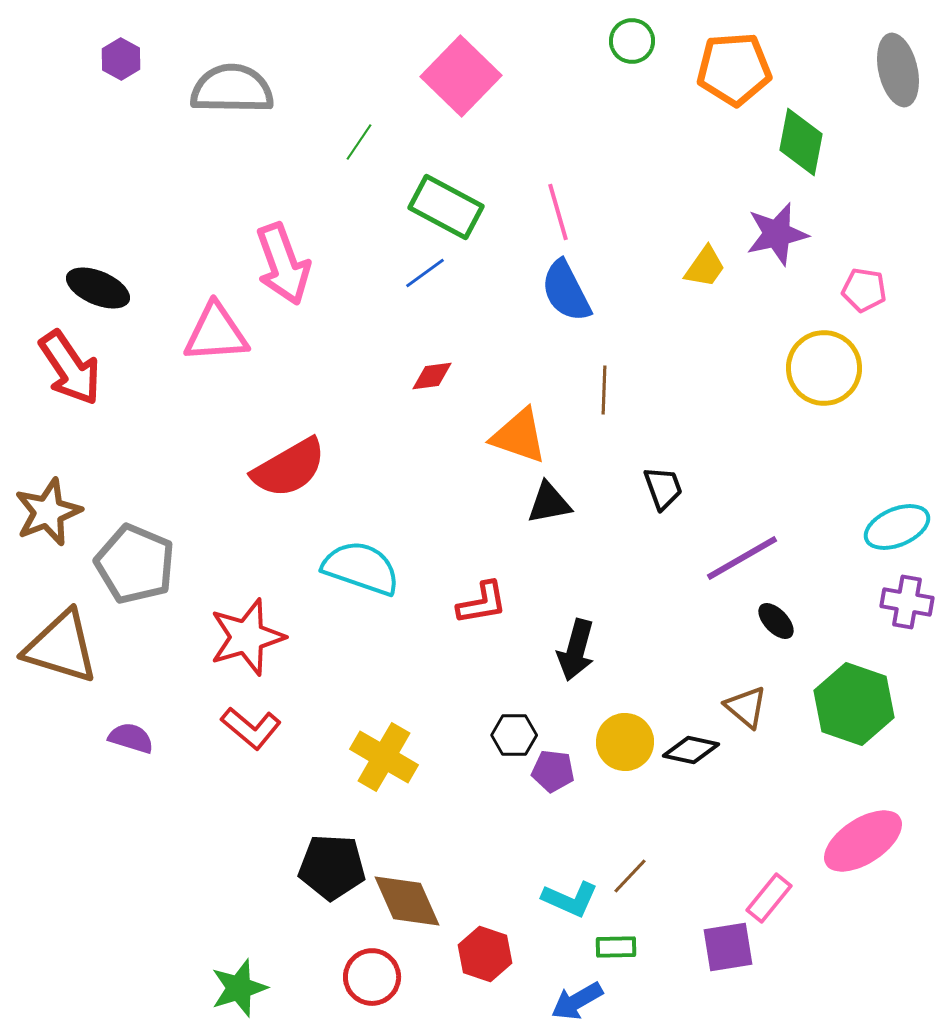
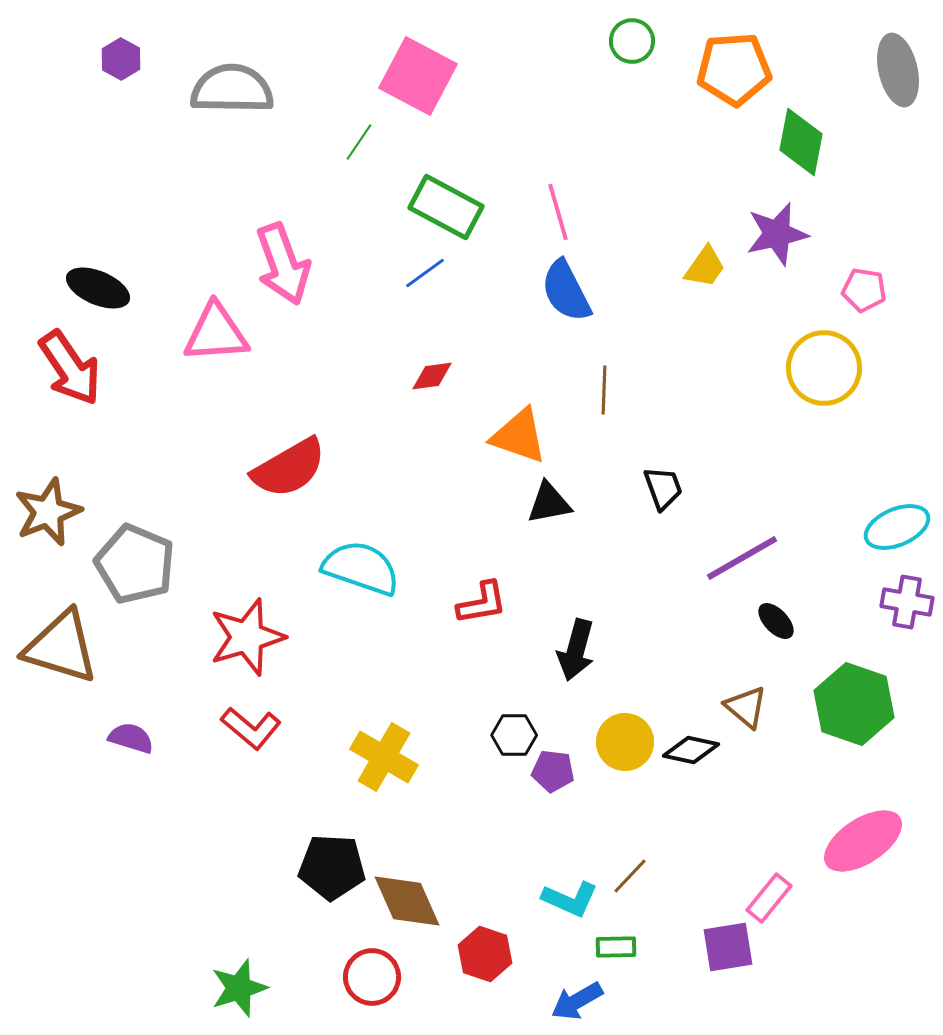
pink square at (461, 76): moved 43 px left; rotated 16 degrees counterclockwise
